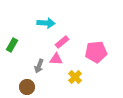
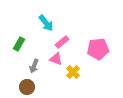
cyan arrow: rotated 48 degrees clockwise
green rectangle: moved 7 px right, 1 px up
pink pentagon: moved 2 px right, 3 px up
pink triangle: rotated 16 degrees clockwise
gray arrow: moved 5 px left
yellow cross: moved 2 px left, 5 px up
